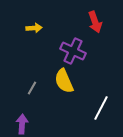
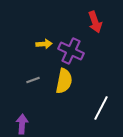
yellow arrow: moved 10 px right, 16 px down
purple cross: moved 2 px left
yellow semicircle: rotated 145 degrees counterclockwise
gray line: moved 1 px right, 8 px up; rotated 40 degrees clockwise
